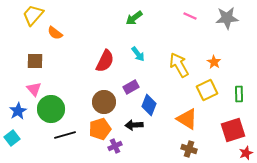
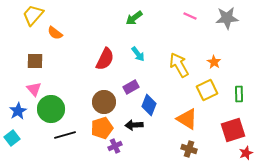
red semicircle: moved 2 px up
orange pentagon: moved 2 px right, 1 px up
